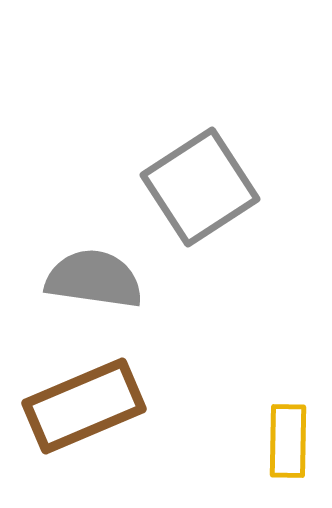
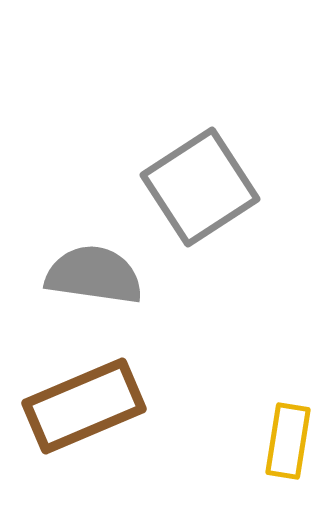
gray semicircle: moved 4 px up
yellow rectangle: rotated 8 degrees clockwise
